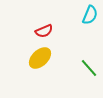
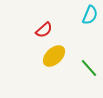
red semicircle: moved 1 px up; rotated 18 degrees counterclockwise
yellow ellipse: moved 14 px right, 2 px up
